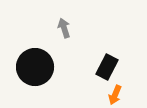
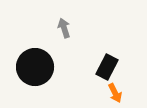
orange arrow: moved 2 px up; rotated 48 degrees counterclockwise
